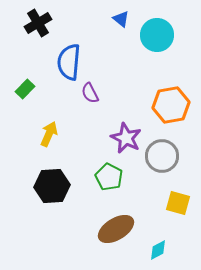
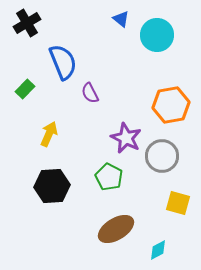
black cross: moved 11 px left
blue semicircle: moved 6 px left; rotated 153 degrees clockwise
